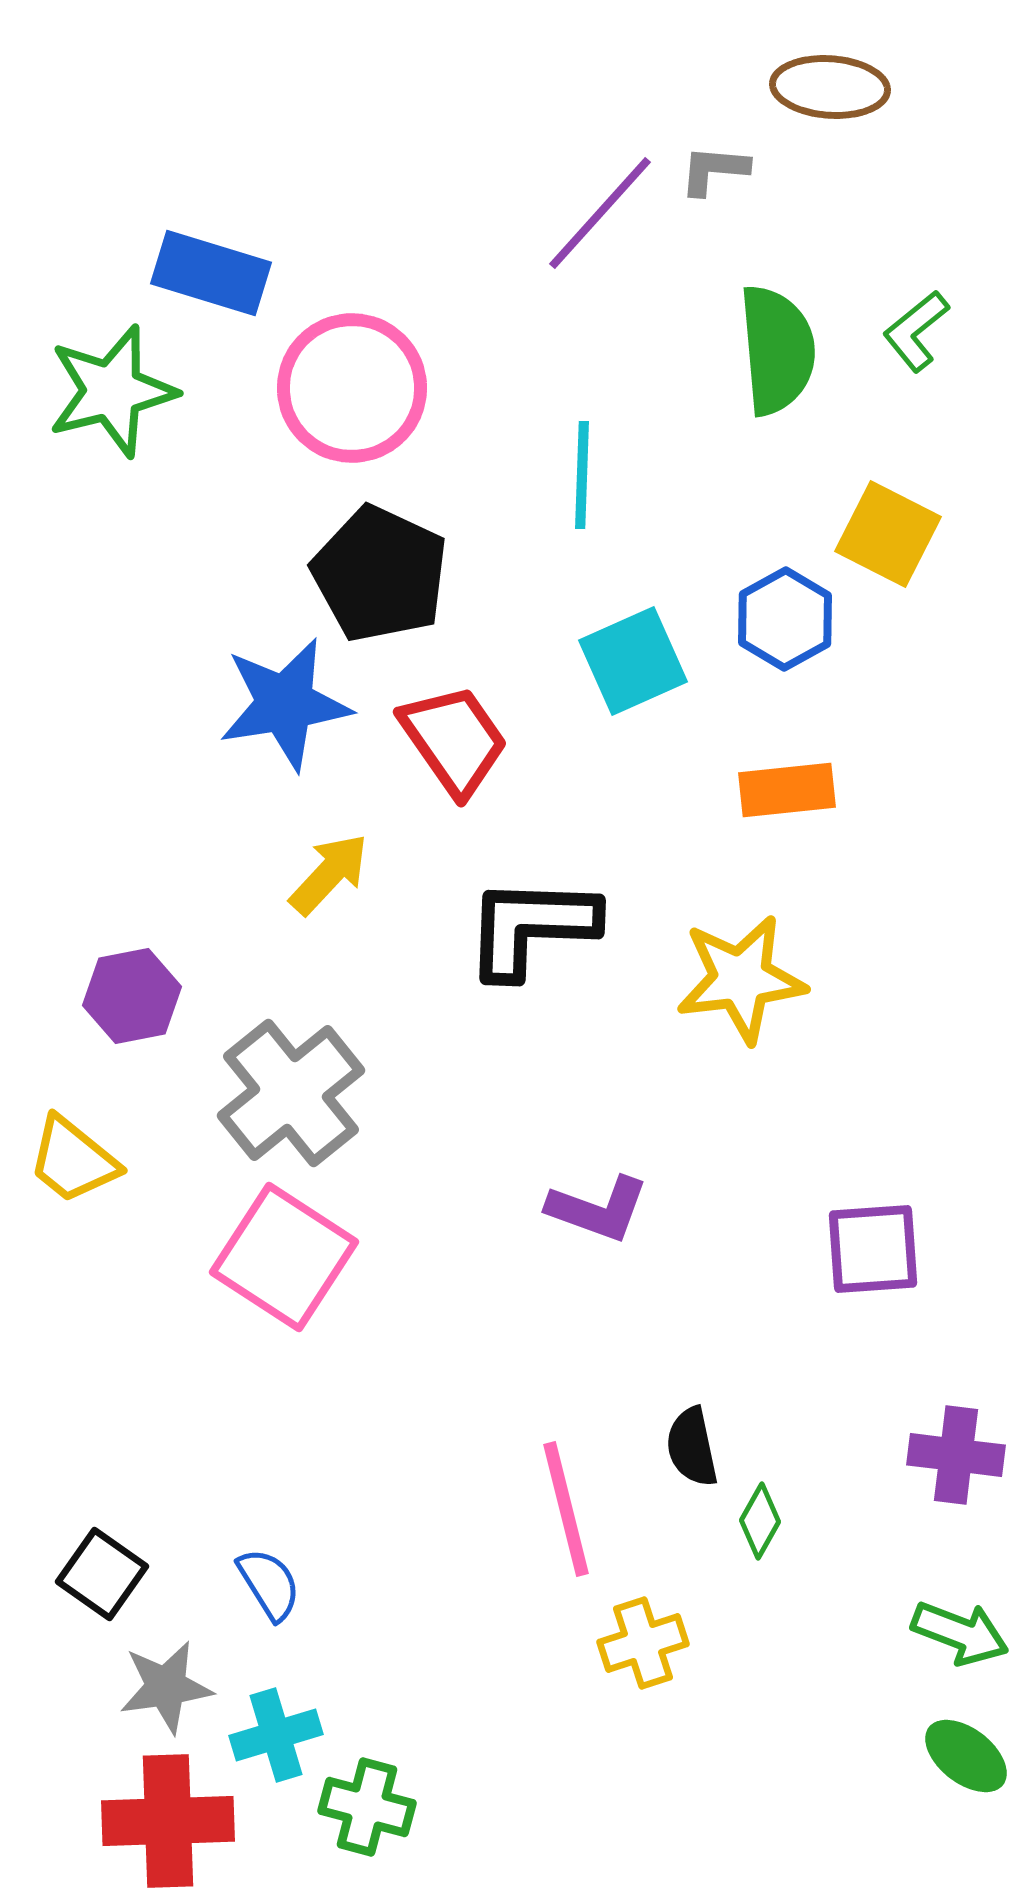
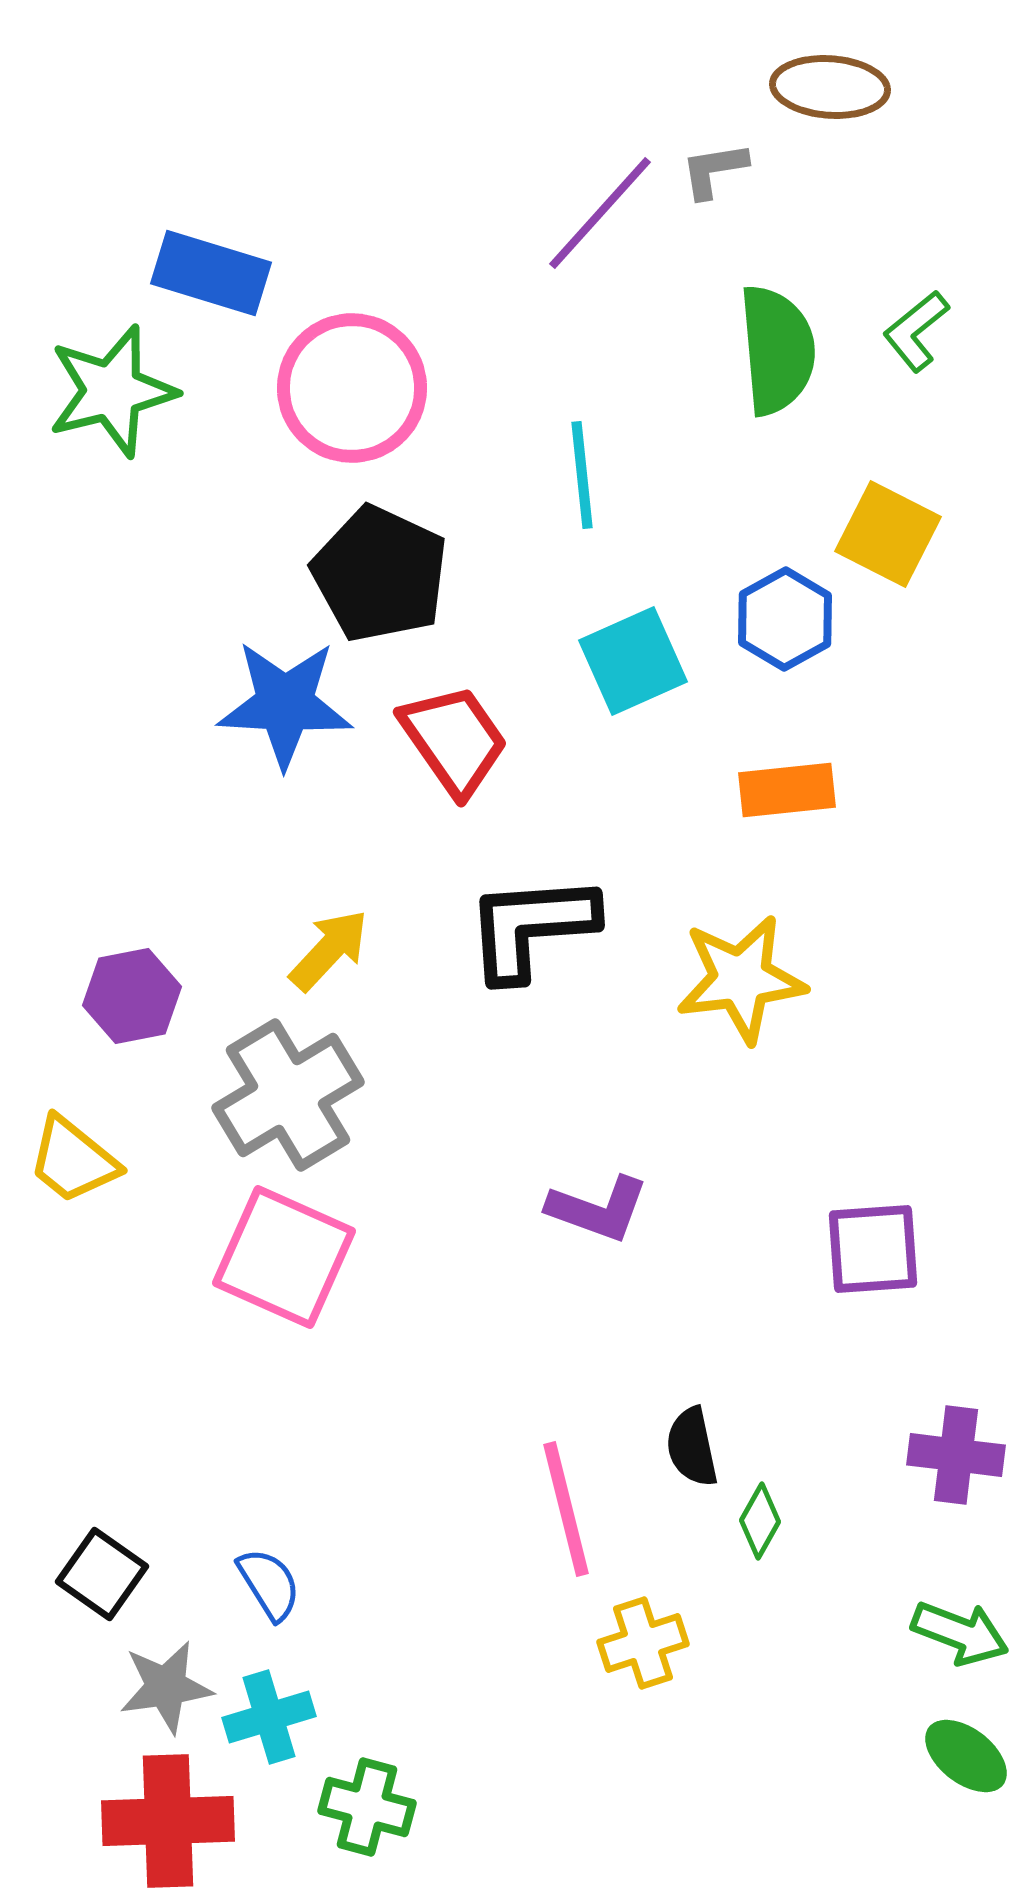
gray L-shape: rotated 14 degrees counterclockwise
cyan line: rotated 8 degrees counterclockwise
blue star: rotated 12 degrees clockwise
yellow arrow: moved 76 px down
black L-shape: rotated 6 degrees counterclockwise
gray cross: moved 3 px left, 2 px down; rotated 8 degrees clockwise
pink square: rotated 9 degrees counterclockwise
cyan cross: moved 7 px left, 18 px up
